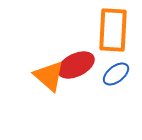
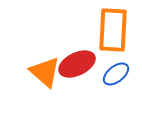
red ellipse: moved 1 px right, 1 px up
orange triangle: moved 4 px left, 4 px up
